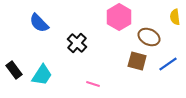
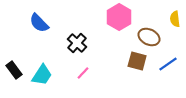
yellow semicircle: moved 2 px down
pink line: moved 10 px left, 11 px up; rotated 64 degrees counterclockwise
